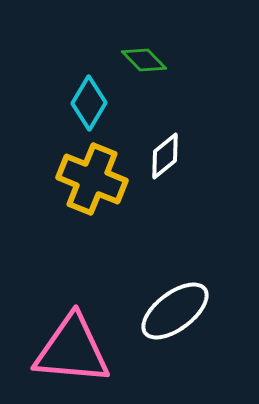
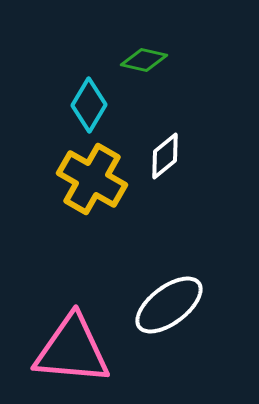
green diamond: rotated 33 degrees counterclockwise
cyan diamond: moved 2 px down
yellow cross: rotated 8 degrees clockwise
white ellipse: moved 6 px left, 6 px up
